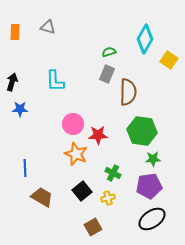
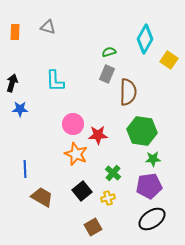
black arrow: moved 1 px down
blue line: moved 1 px down
green cross: rotated 14 degrees clockwise
